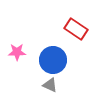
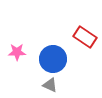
red rectangle: moved 9 px right, 8 px down
blue circle: moved 1 px up
